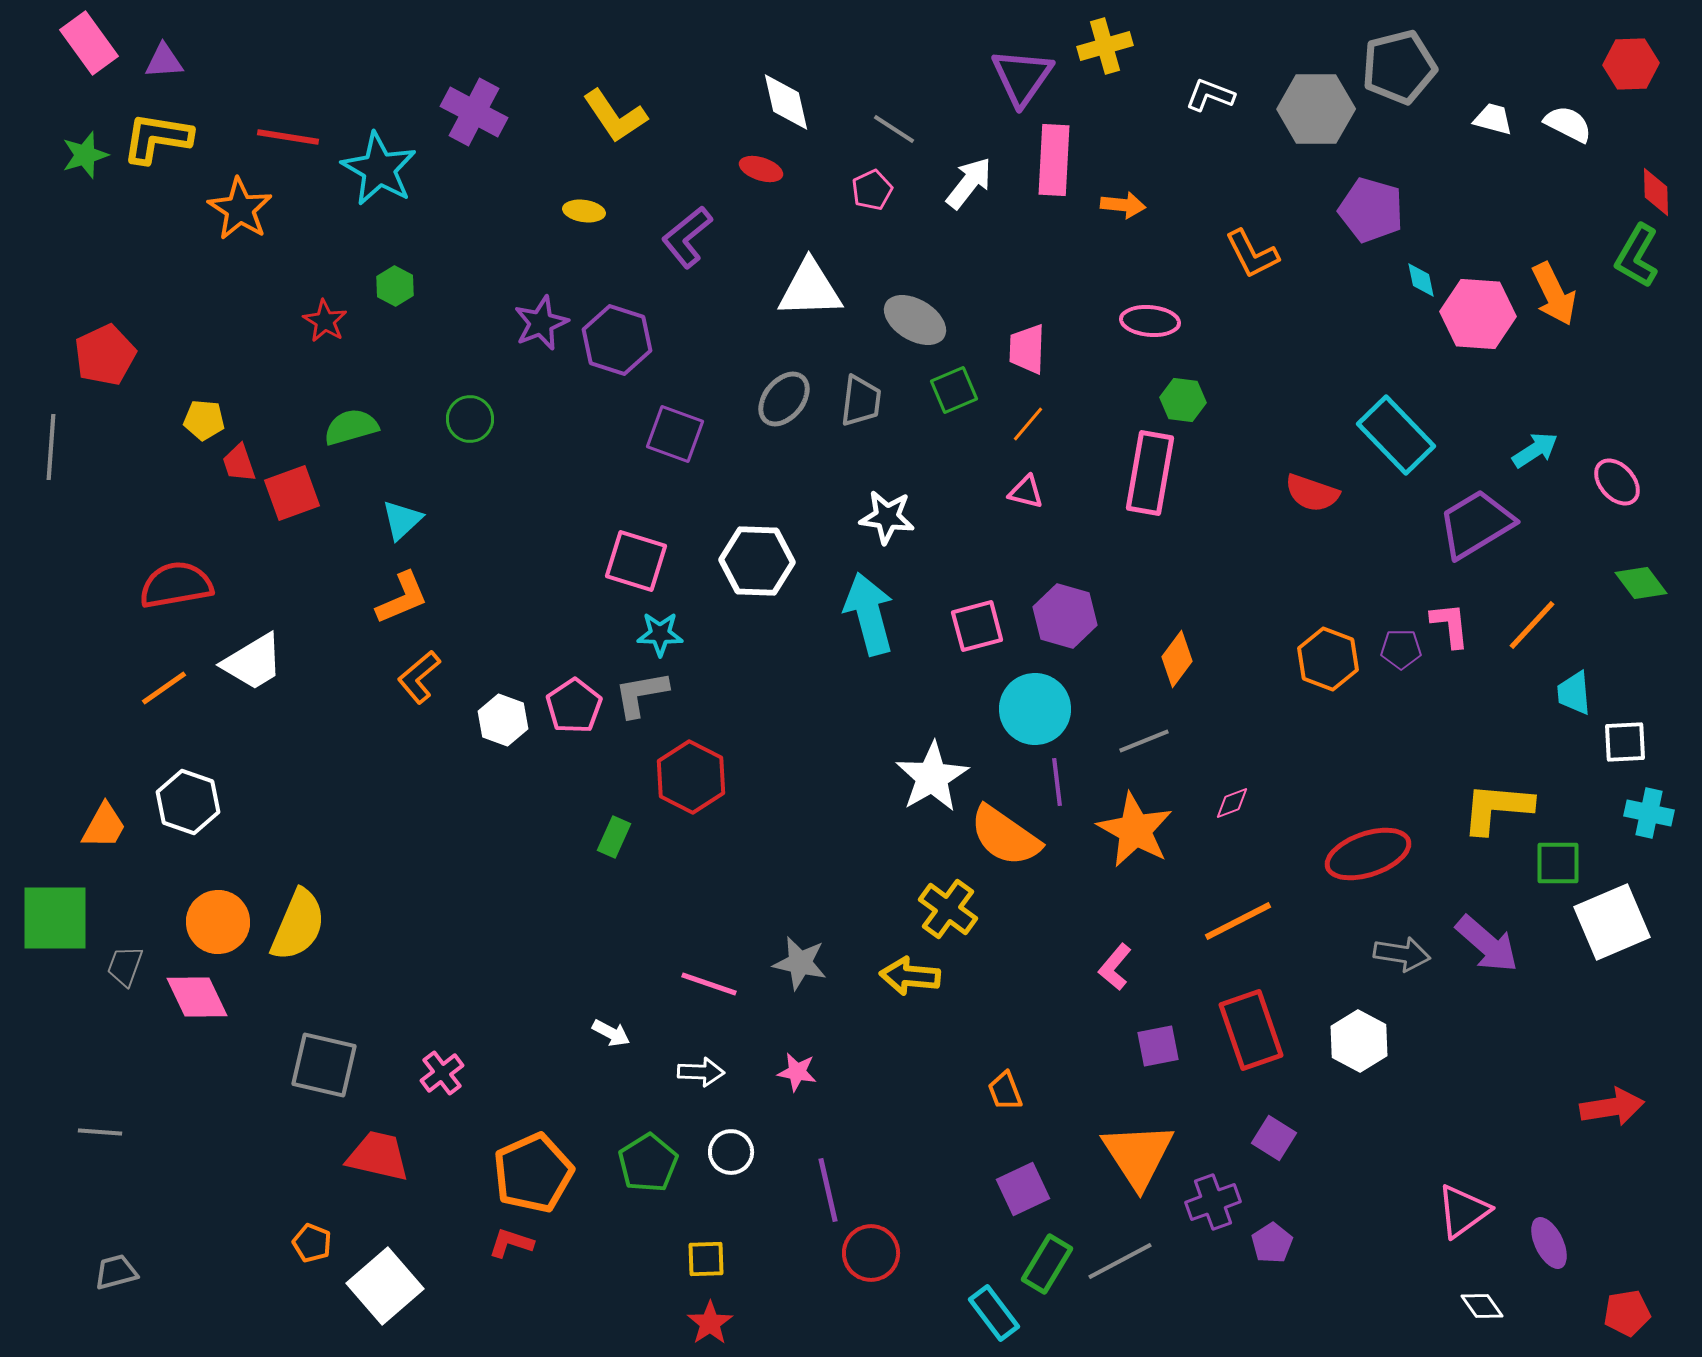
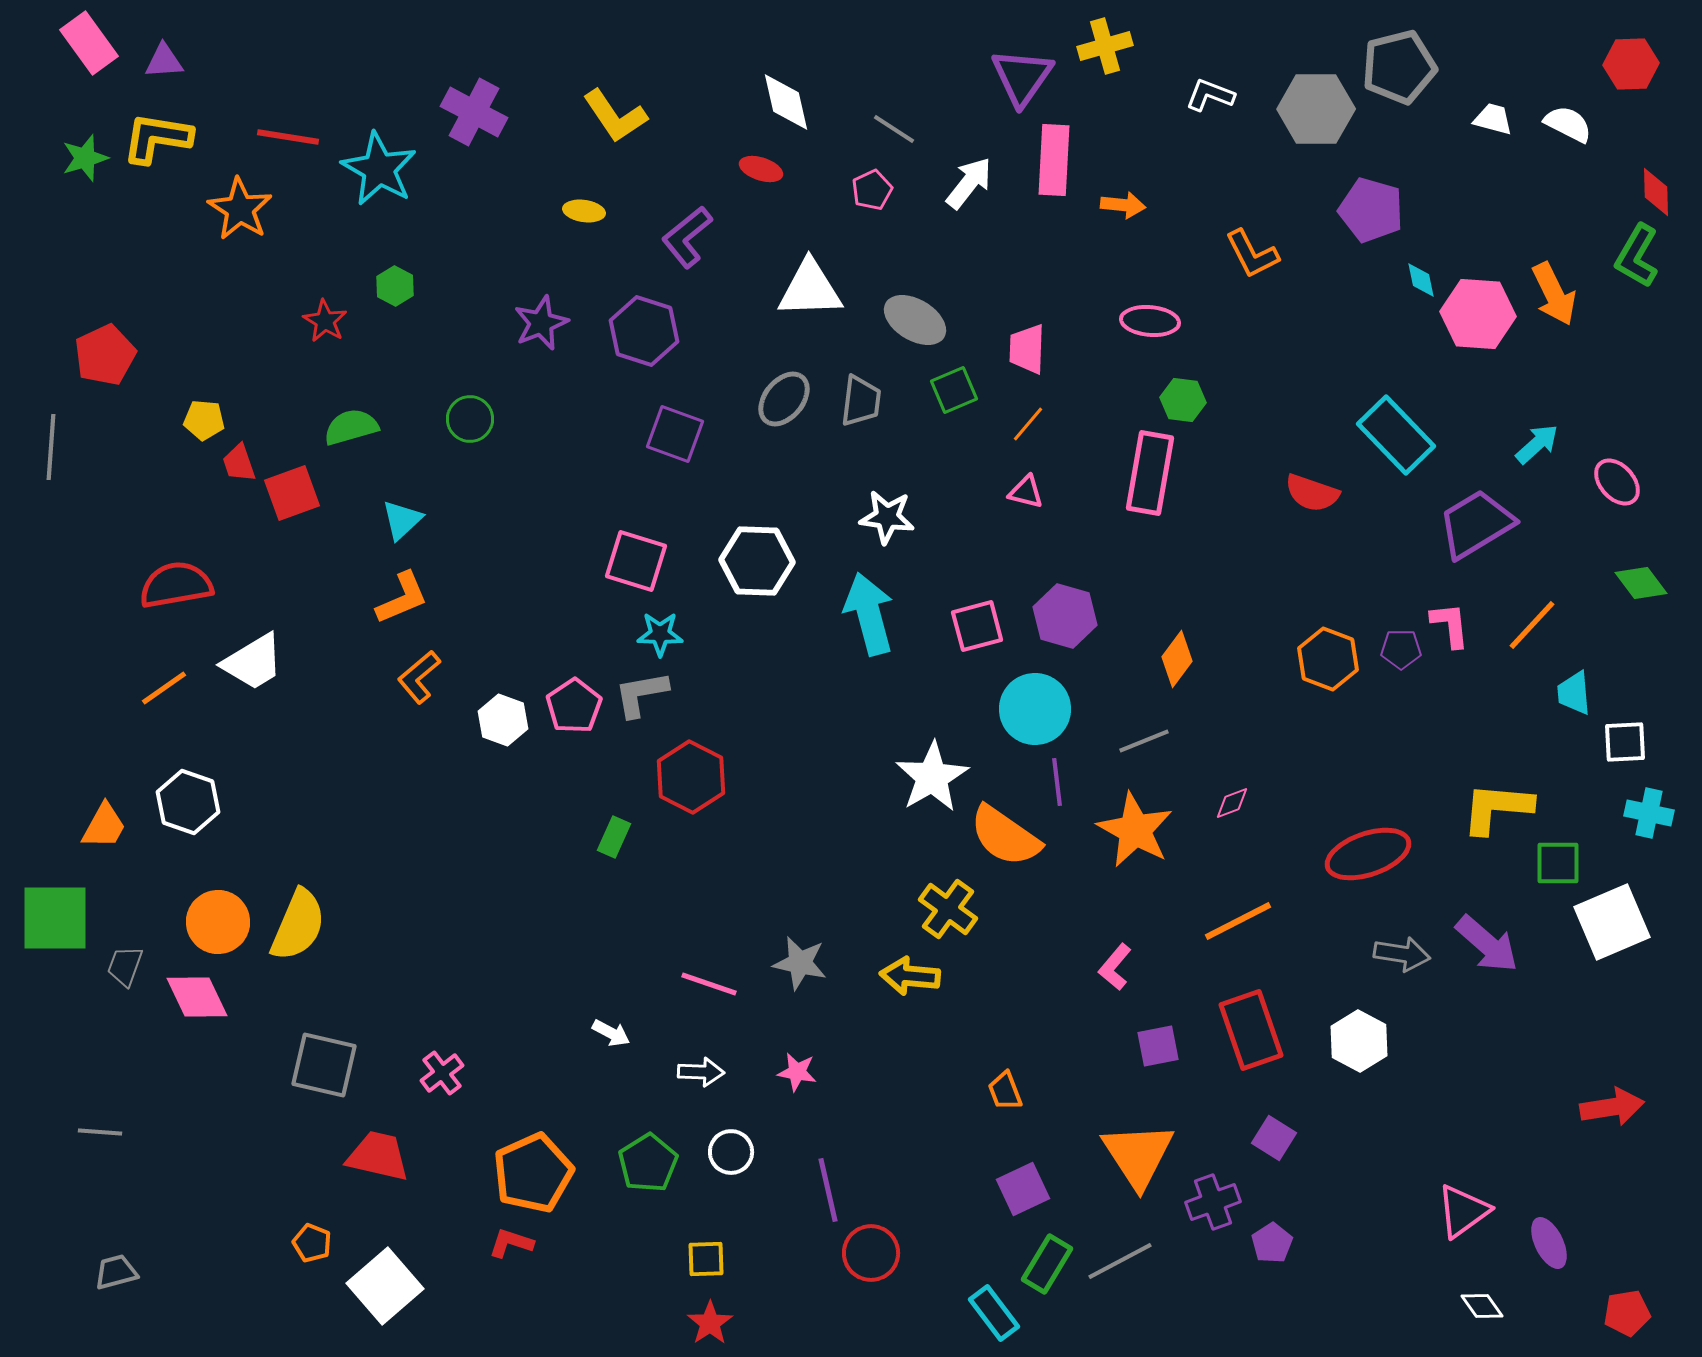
green star at (85, 155): moved 3 px down
purple hexagon at (617, 340): moved 27 px right, 9 px up
cyan arrow at (1535, 450): moved 2 px right, 6 px up; rotated 9 degrees counterclockwise
